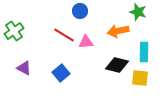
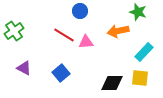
cyan rectangle: rotated 42 degrees clockwise
black diamond: moved 5 px left, 18 px down; rotated 15 degrees counterclockwise
